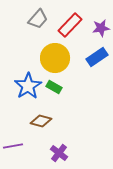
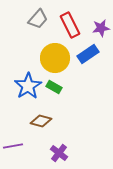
red rectangle: rotated 70 degrees counterclockwise
blue rectangle: moved 9 px left, 3 px up
